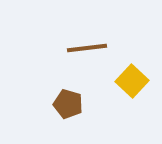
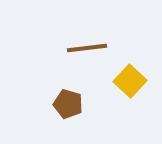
yellow square: moved 2 px left
